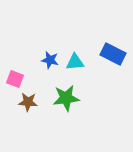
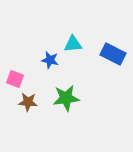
cyan triangle: moved 2 px left, 18 px up
